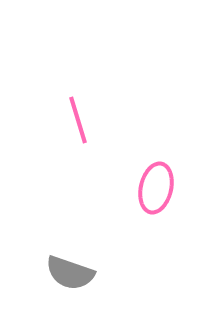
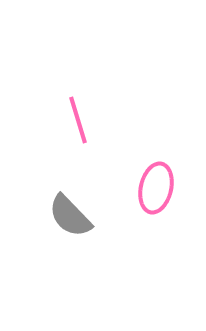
gray semicircle: moved 57 px up; rotated 27 degrees clockwise
